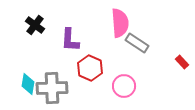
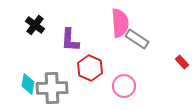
gray rectangle: moved 4 px up
